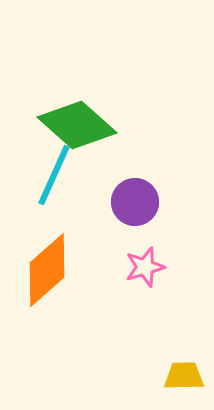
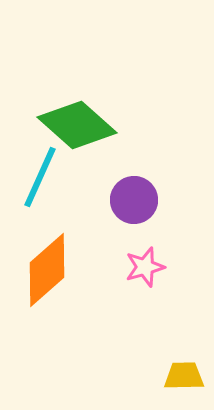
cyan line: moved 14 px left, 2 px down
purple circle: moved 1 px left, 2 px up
